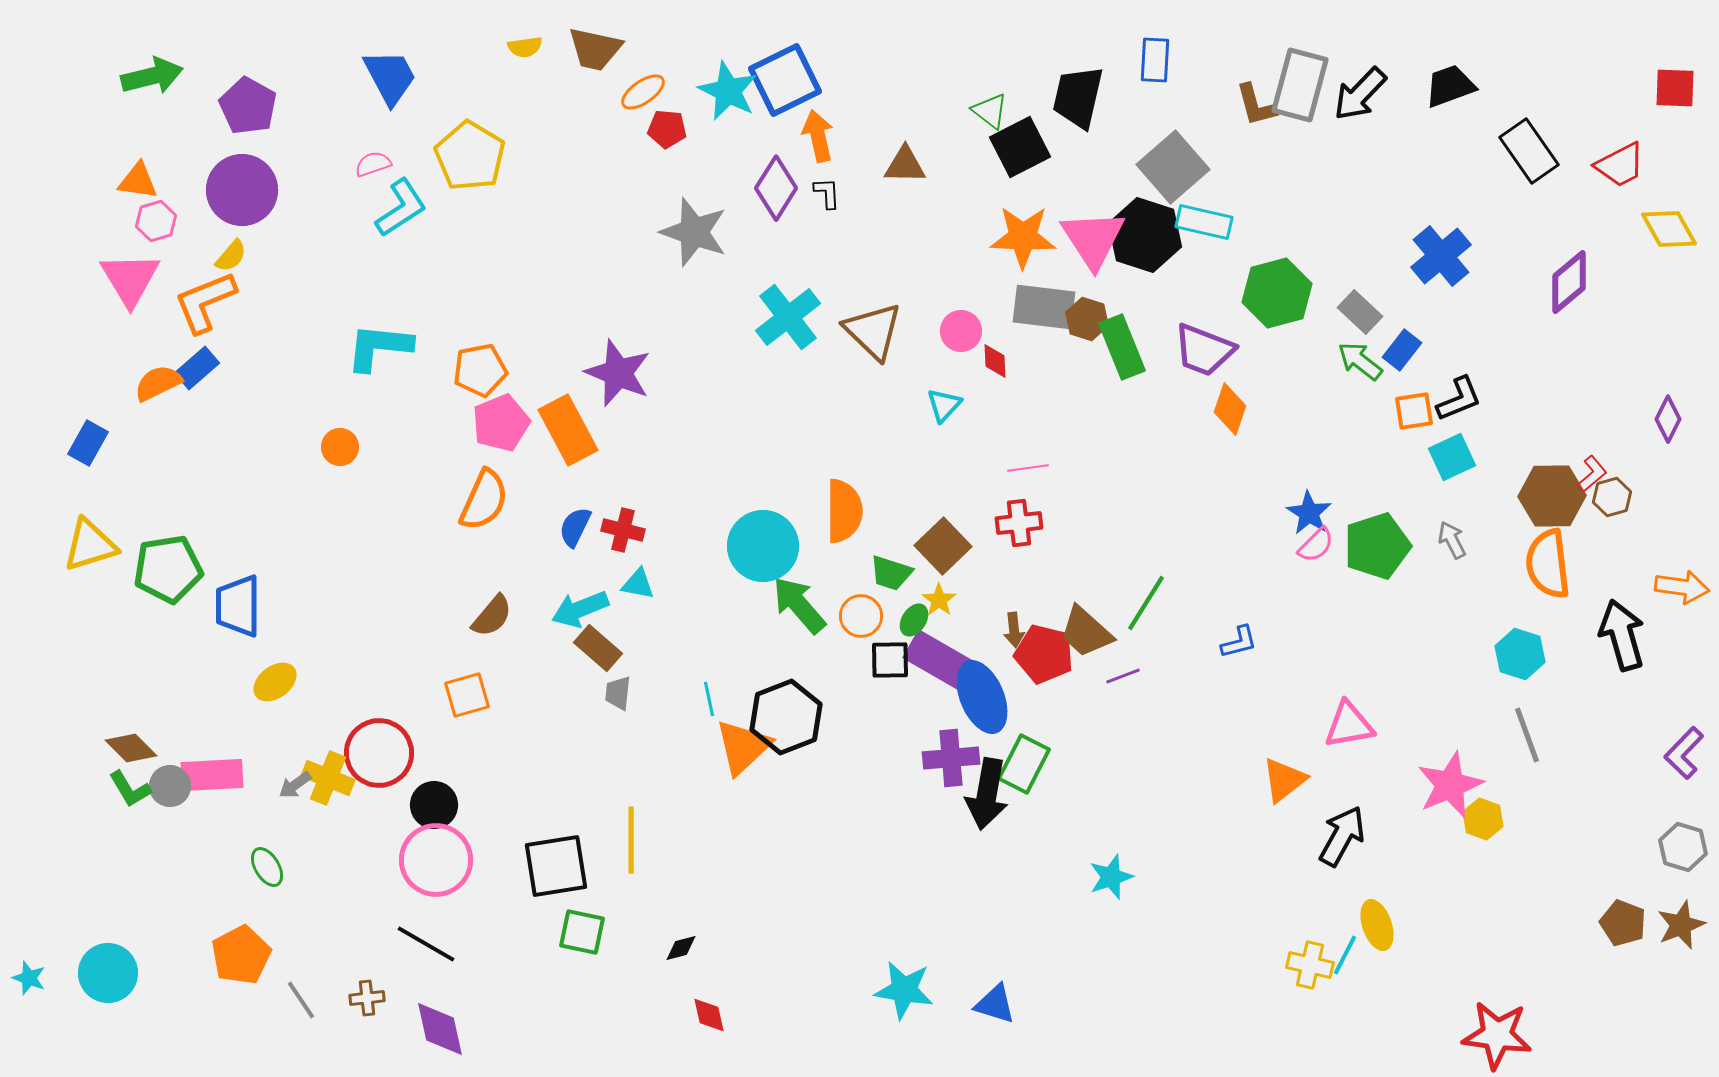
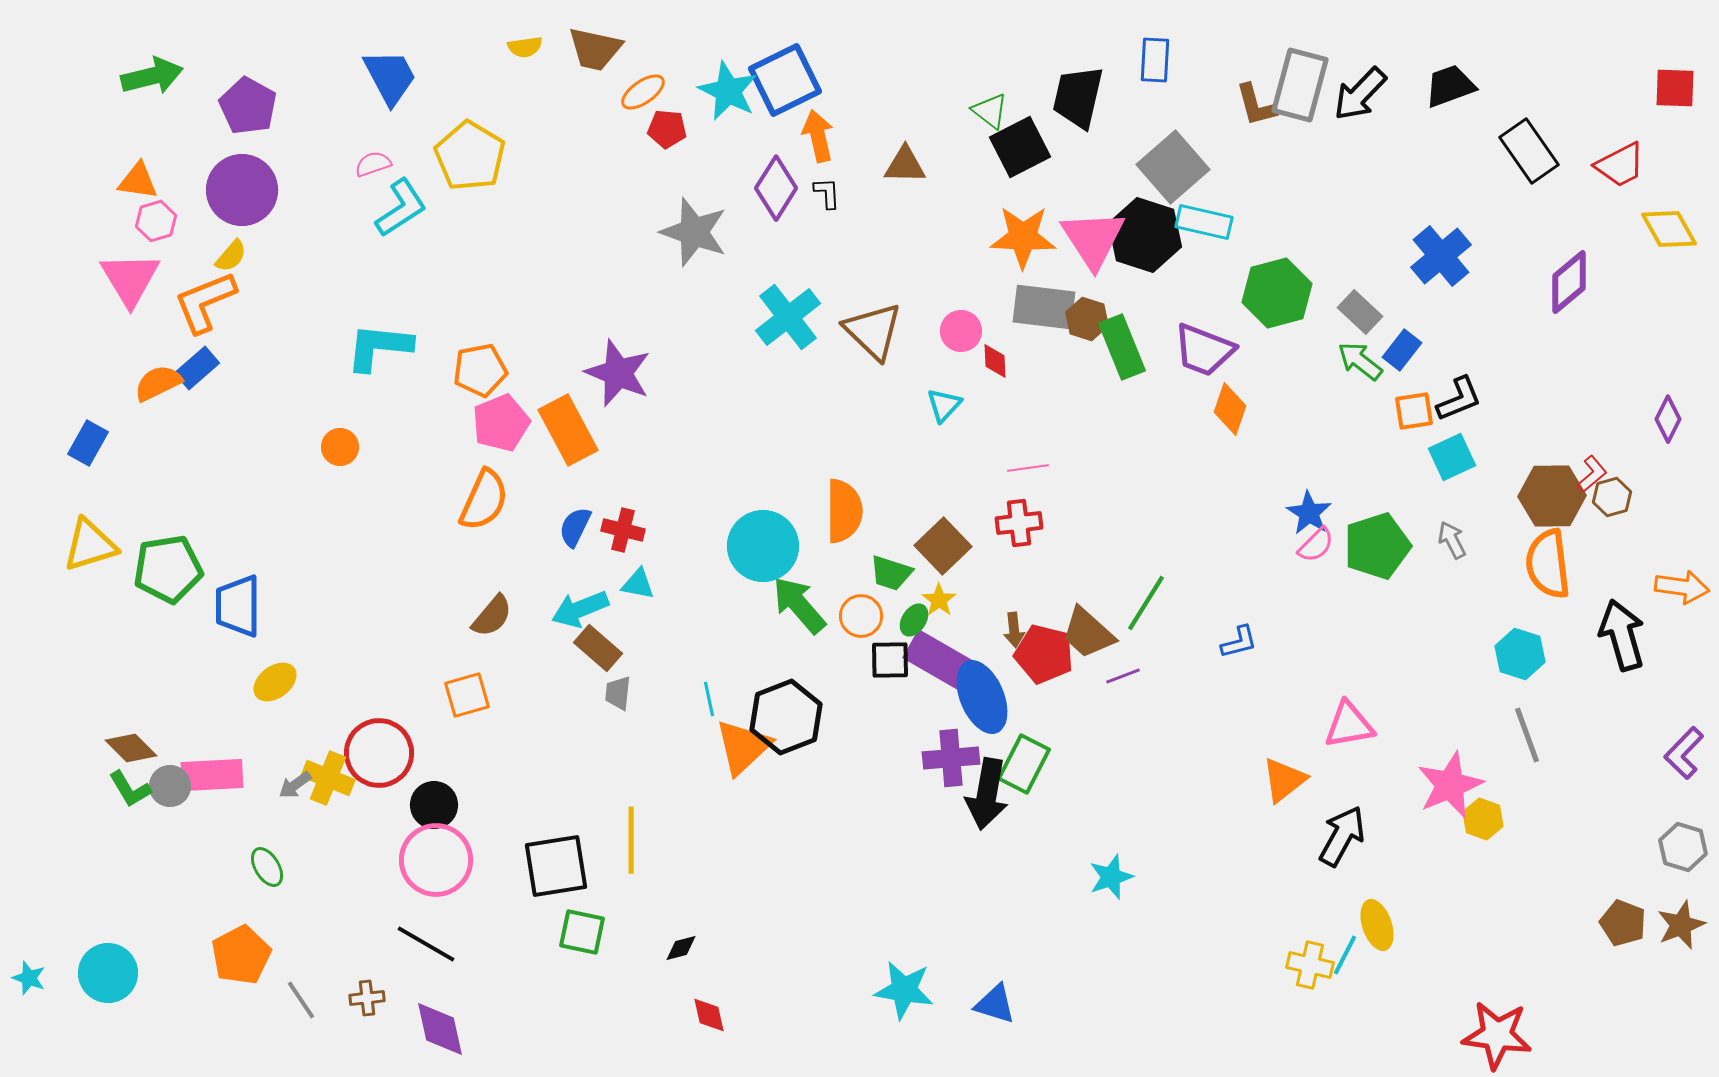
brown trapezoid at (1086, 632): moved 2 px right, 1 px down
